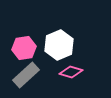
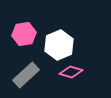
pink hexagon: moved 14 px up
